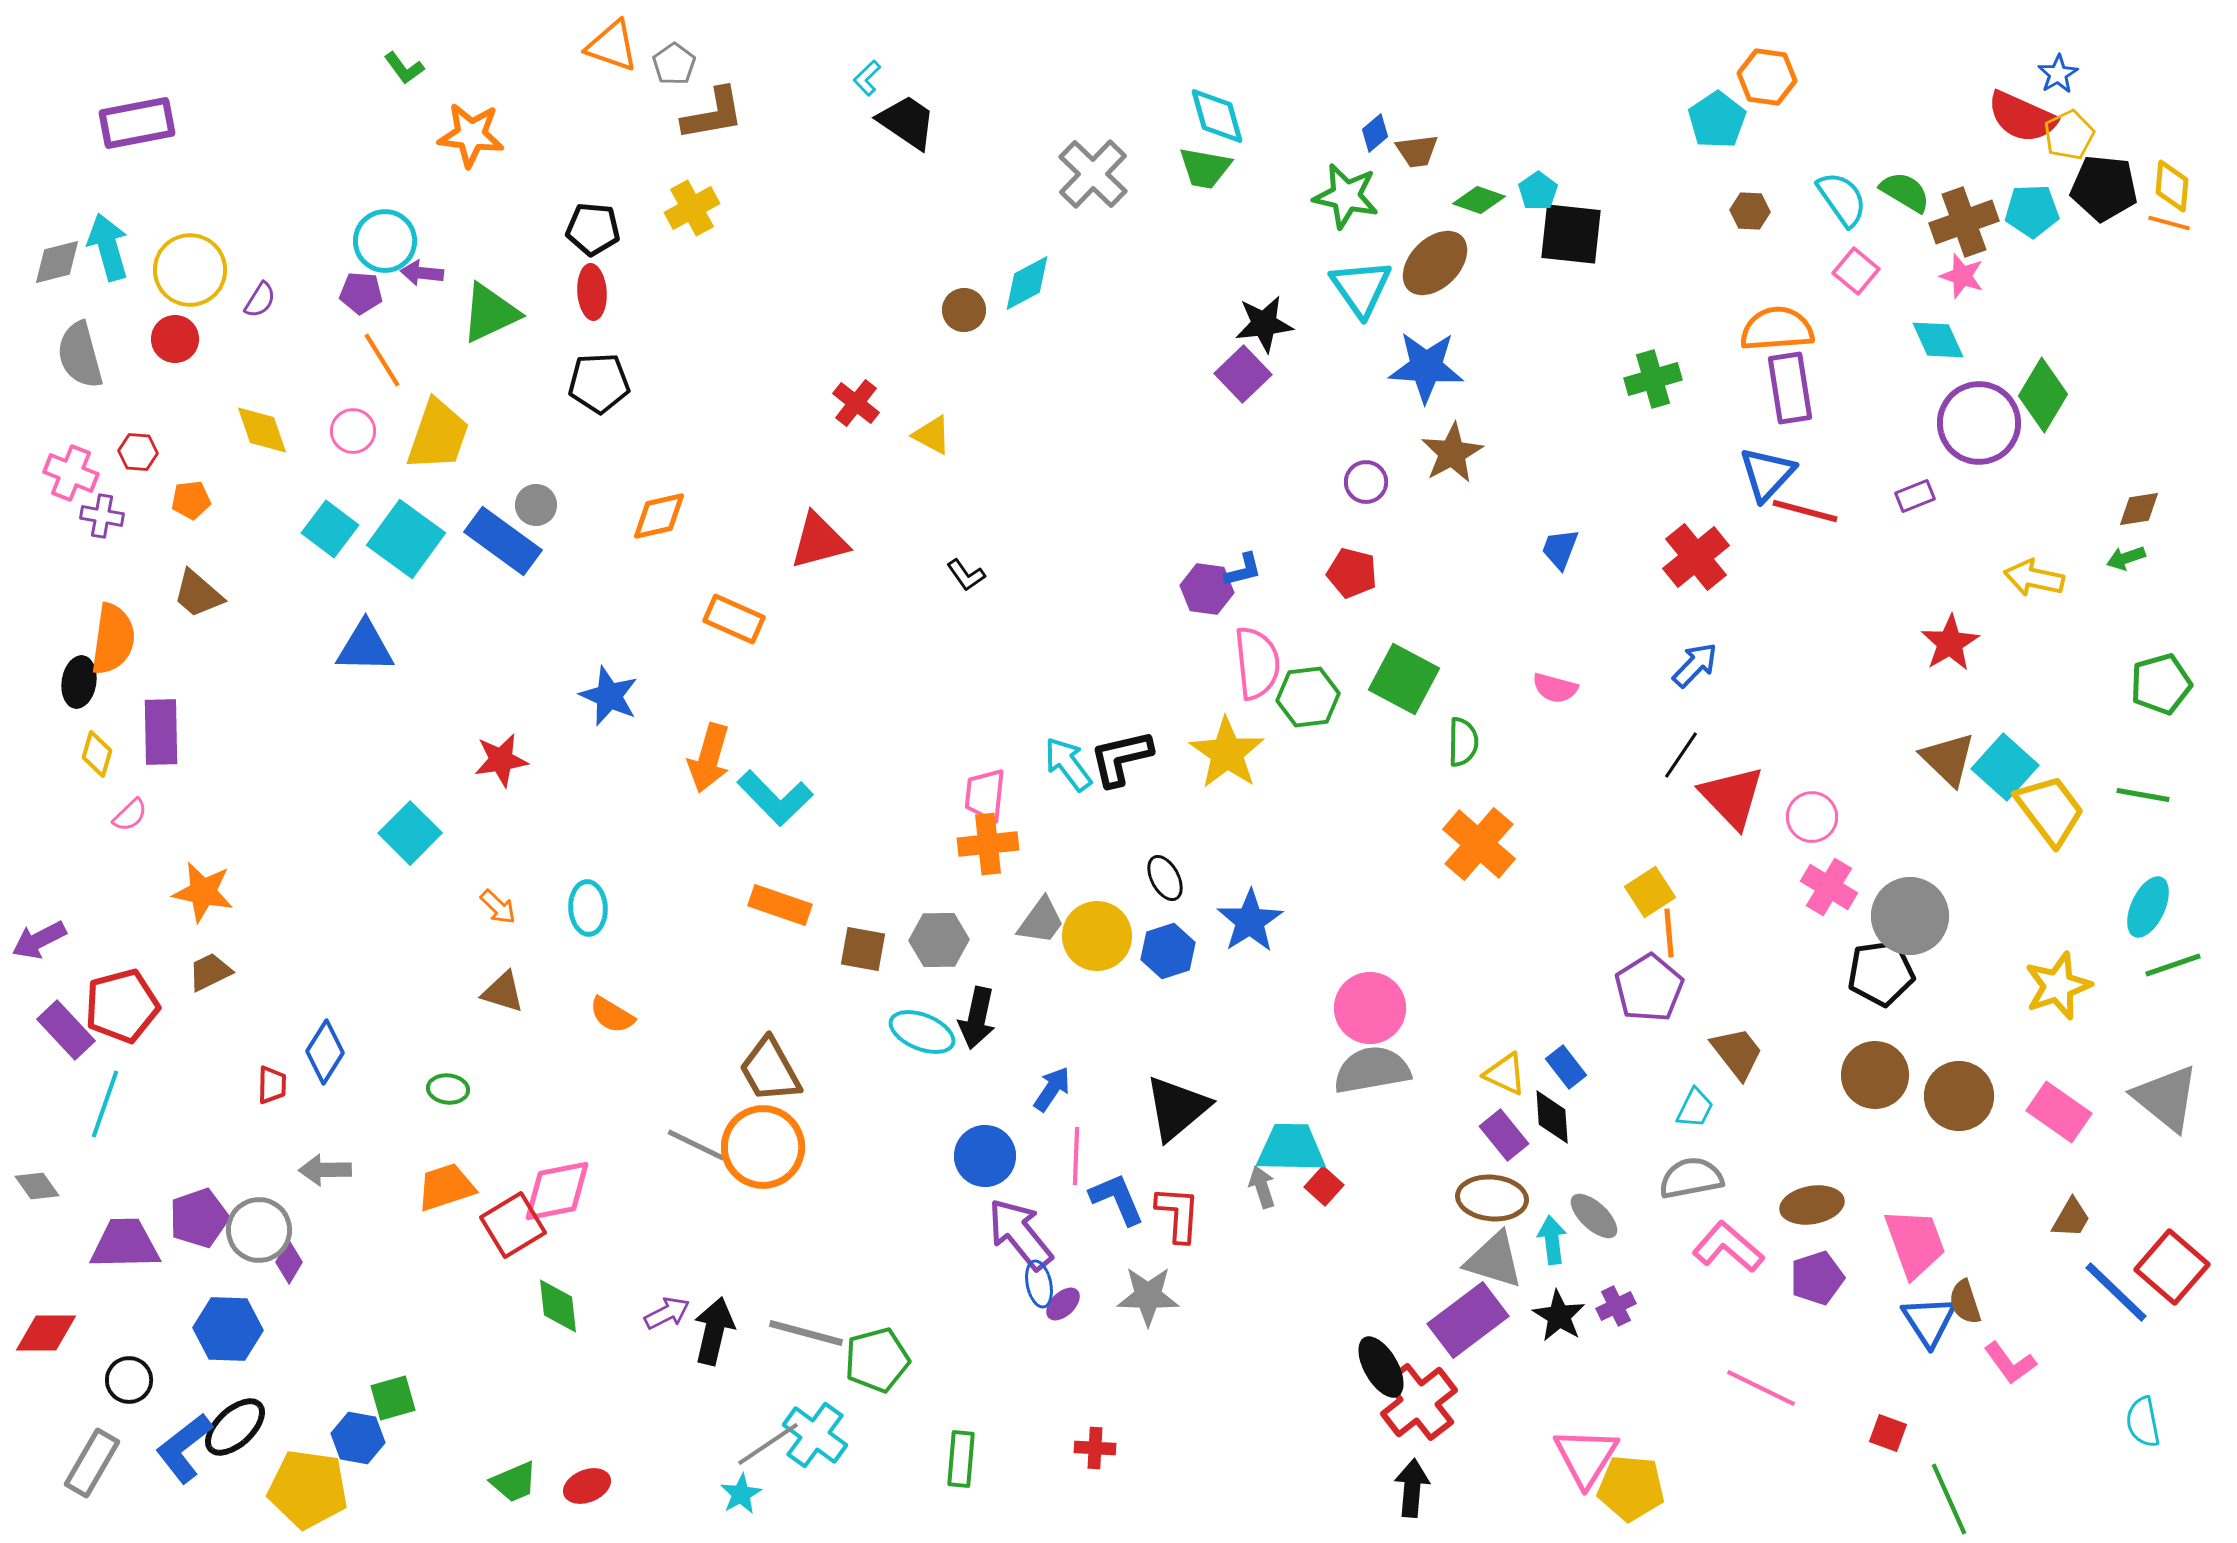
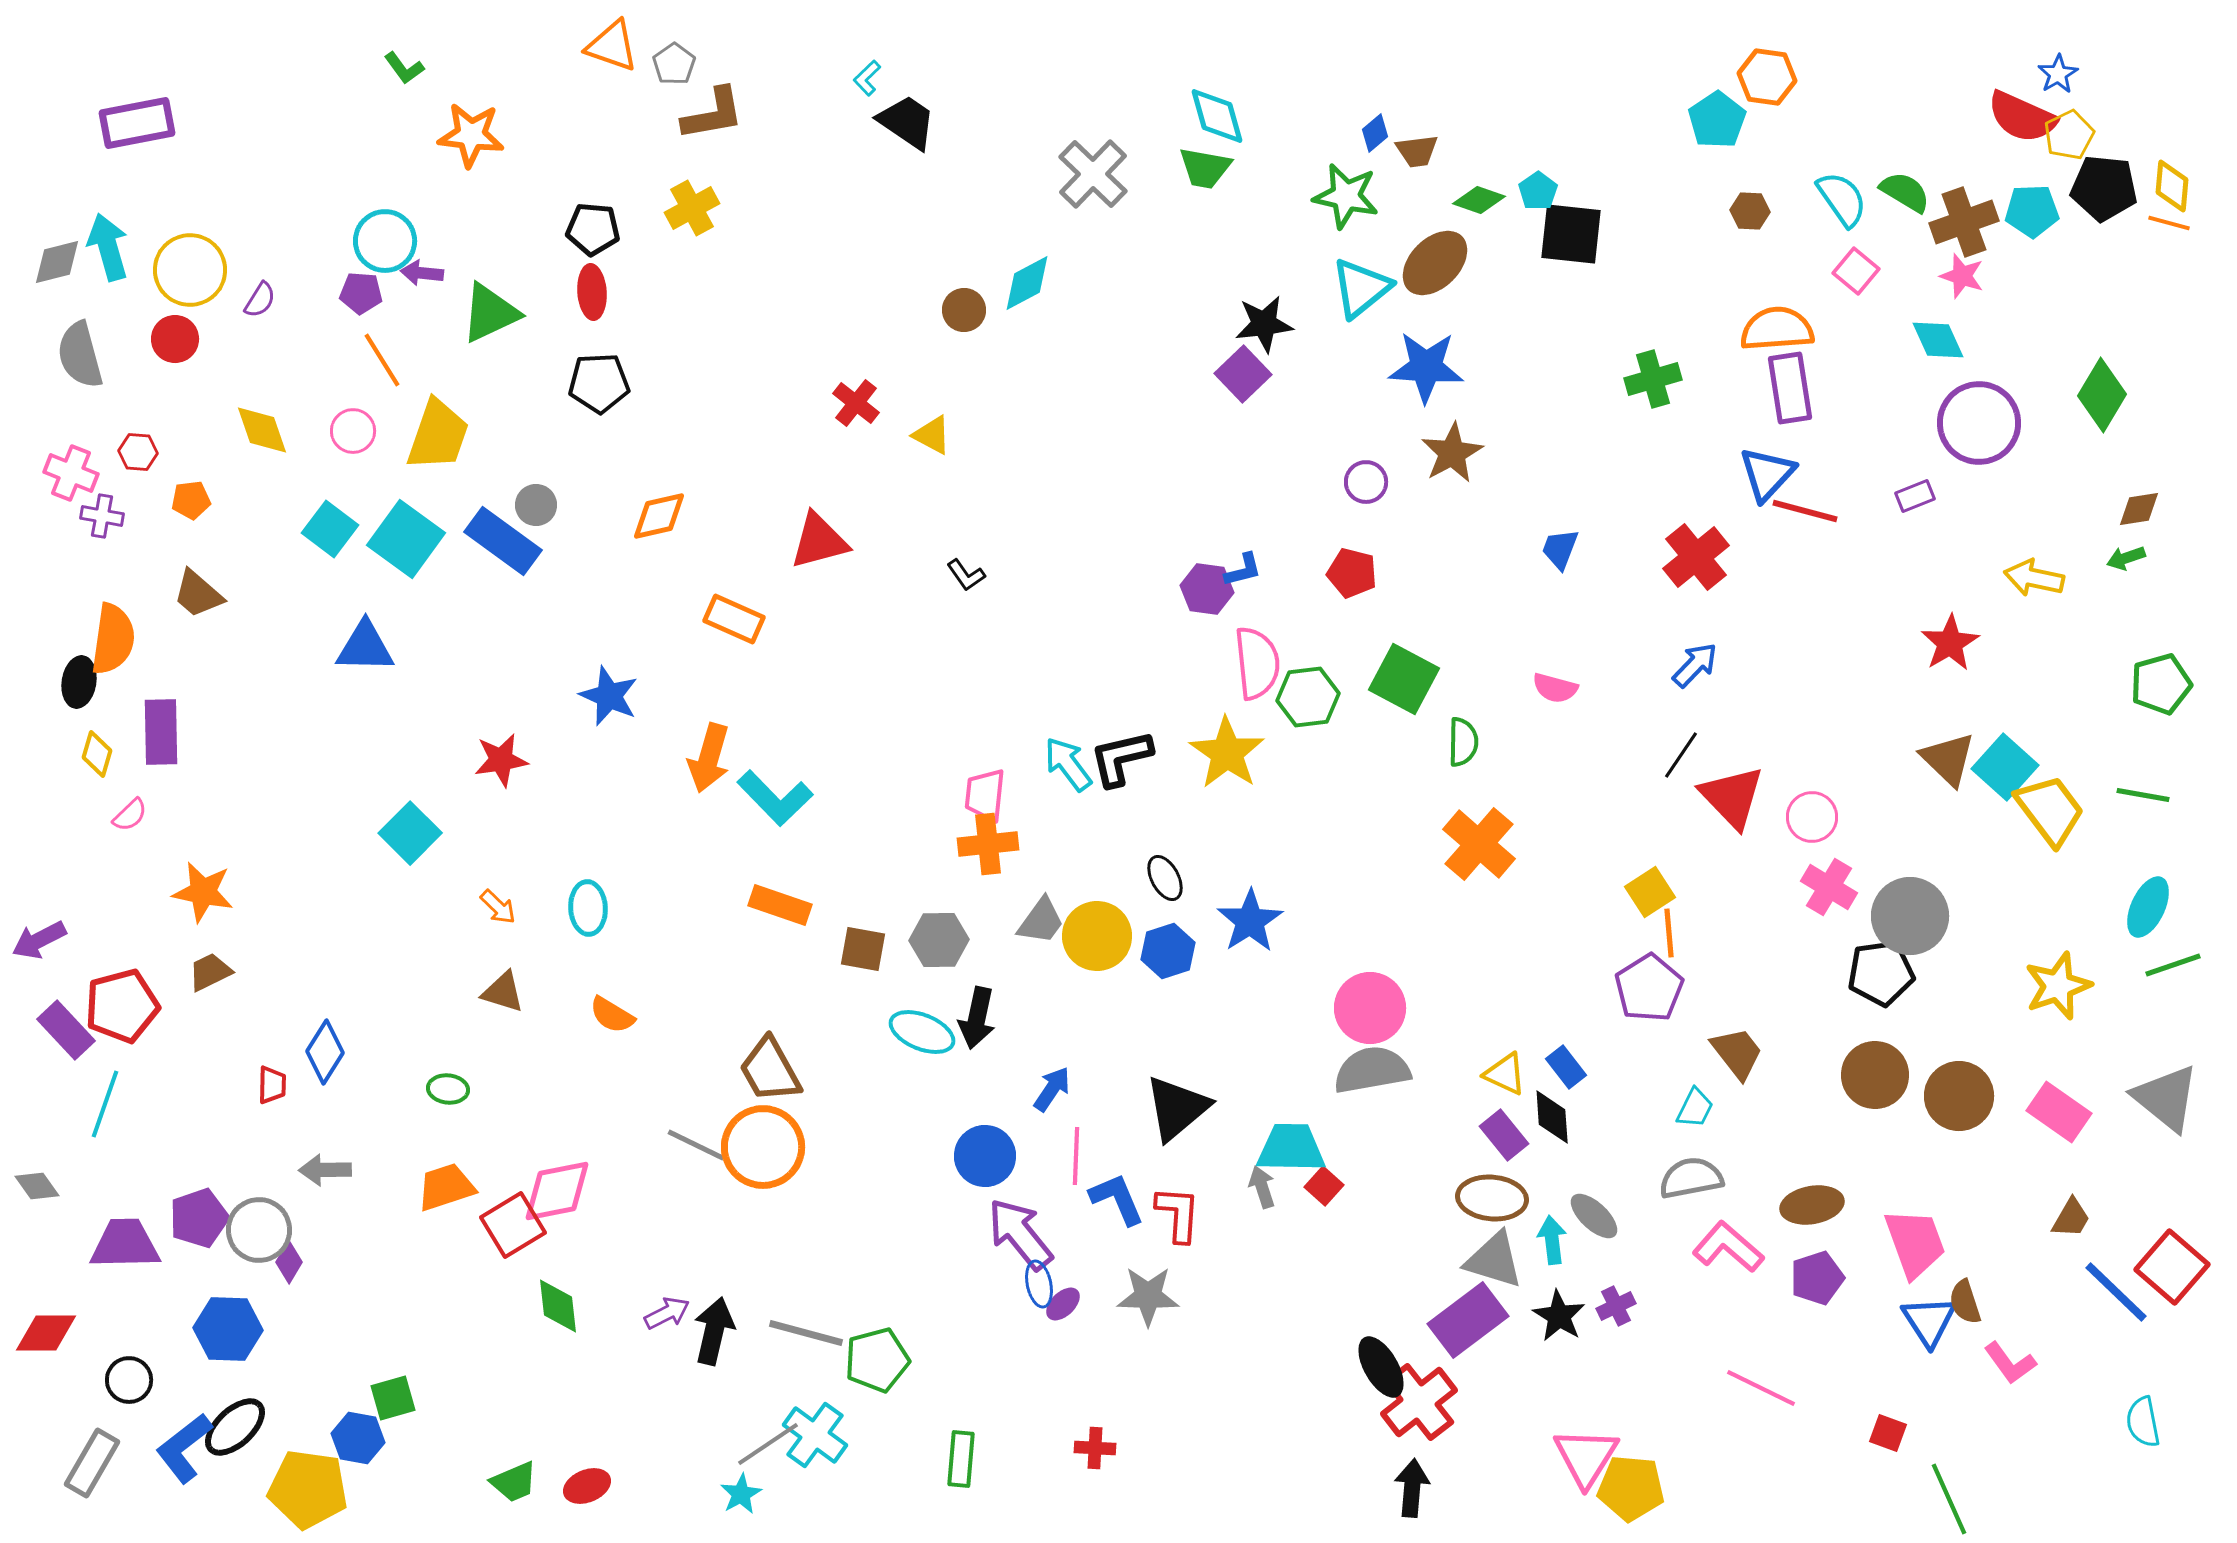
cyan triangle at (1361, 288): rotated 26 degrees clockwise
green diamond at (2043, 395): moved 59 px right
